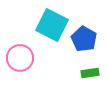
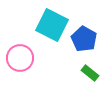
green rectangle: rotated 48 degrees clockwise
